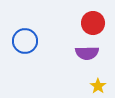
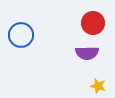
blue circle: moved 4 px left, 6 px up
yellow star: rotated 21 degrees counterclockwise
